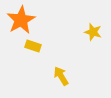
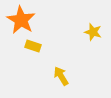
orange star: rotated 12 degrees counterclockwise
